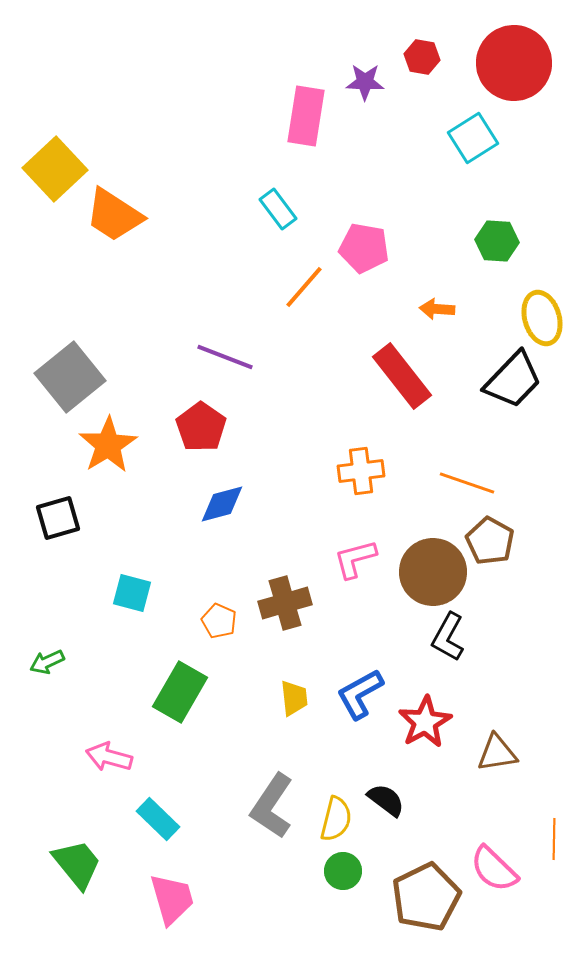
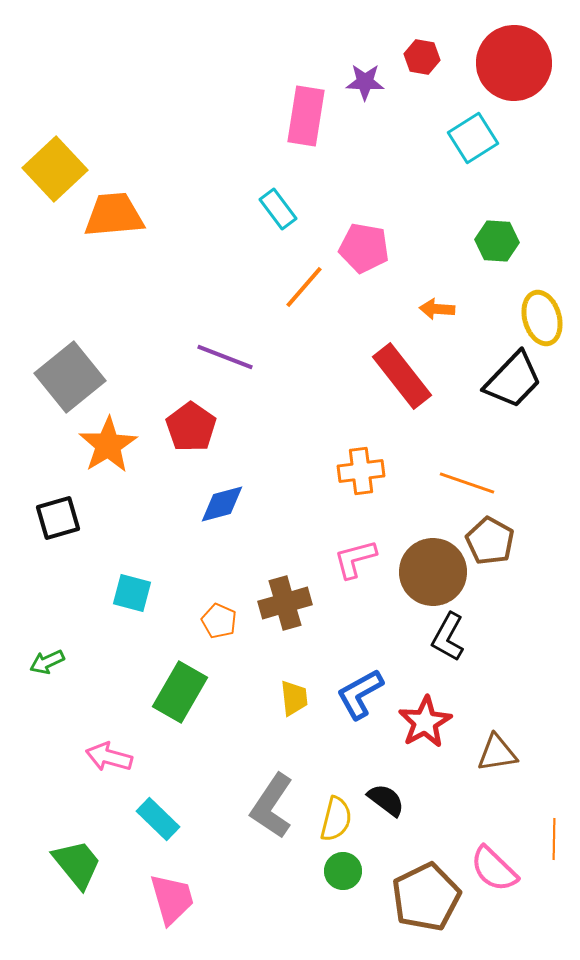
orange trapezoid at (114, 215): rotated 142 degrees clockwise
red pentagon at (201, 427): moved 10 px left
